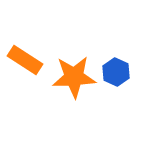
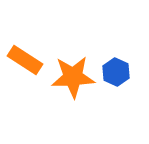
orange star: moved 1 px left
